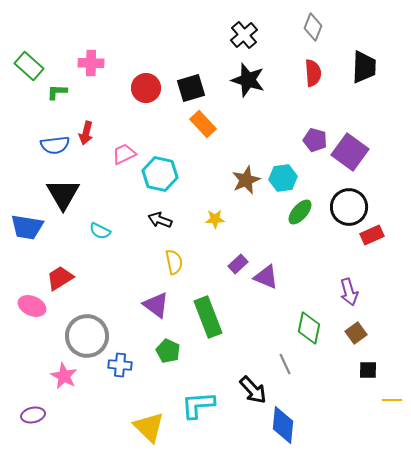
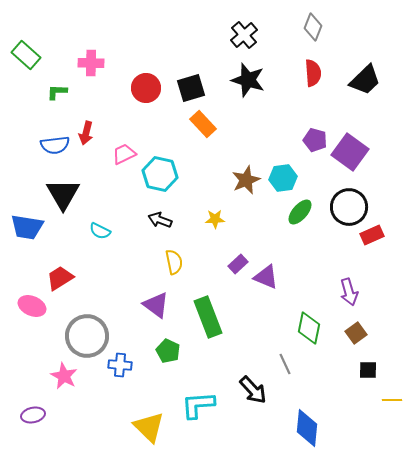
green rectangle at (29, 66): moved 3 px left, 11 px up
black trapezoid at (364, 67): moved 1 px right, 13 px down; rotated 44 degrees clockwise
blue diamond at (283, 425): moved 24 px right, 3 px down
